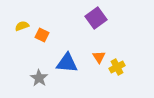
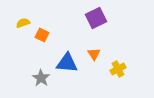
purple square: rotated 10 degrees clockwise
yellow semicircle: moved 1 px right, 3 px up
orange triangle: moved 5 px left, 3 px up
yellow cross: moved 1 px right, 2 px down
gray star: moved 2 px right
